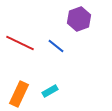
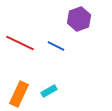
blue line: rotated 12 degrees counterclockwise
cyan rectangle: moved 1 px left
